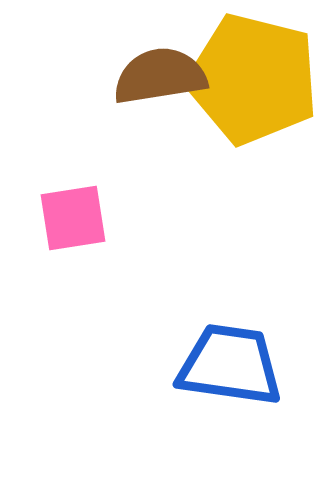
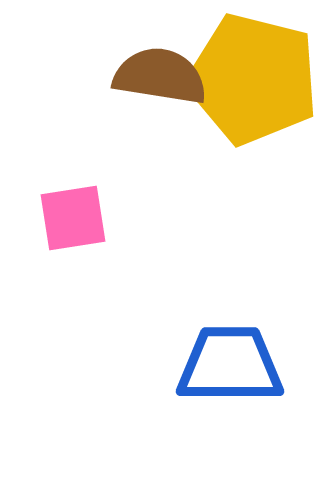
brown semicircle: rotated 18 degrees clockwise
blue trapezoid: rotated 8 degrees counterclockwise
